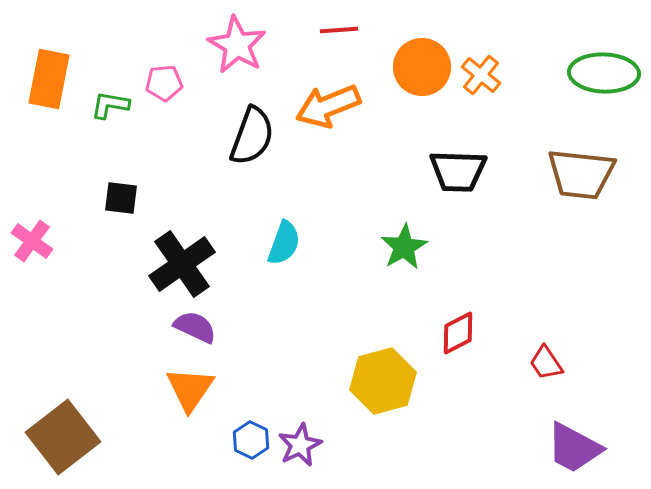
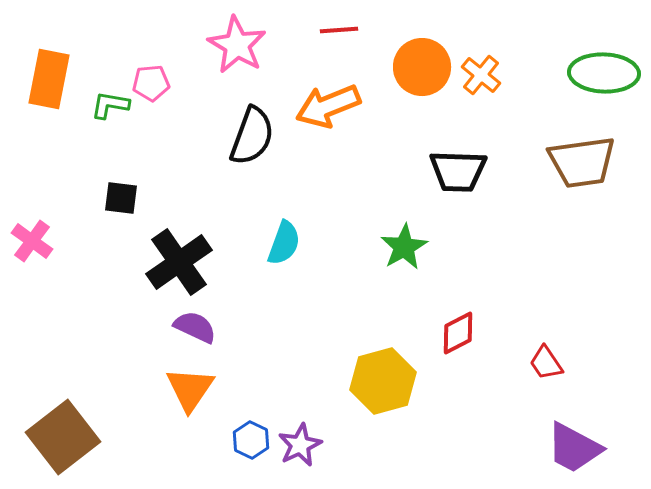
pink pentagon: moved 13 px left
brown trapezoid: moved 1 px right, 12 px up; rotated 14 degrees counterclockwise
black cross: moved 3 px left, 2 px up
